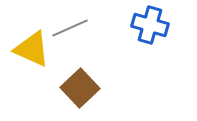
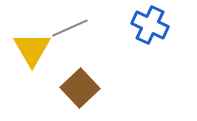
blue cross: rotated 9 degrees clockwise
yellow triangle: rotated 36 degrees clockwise
